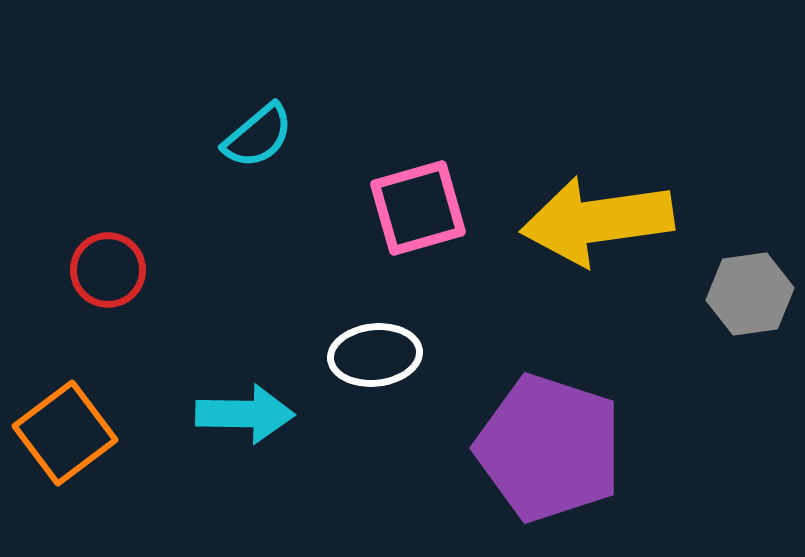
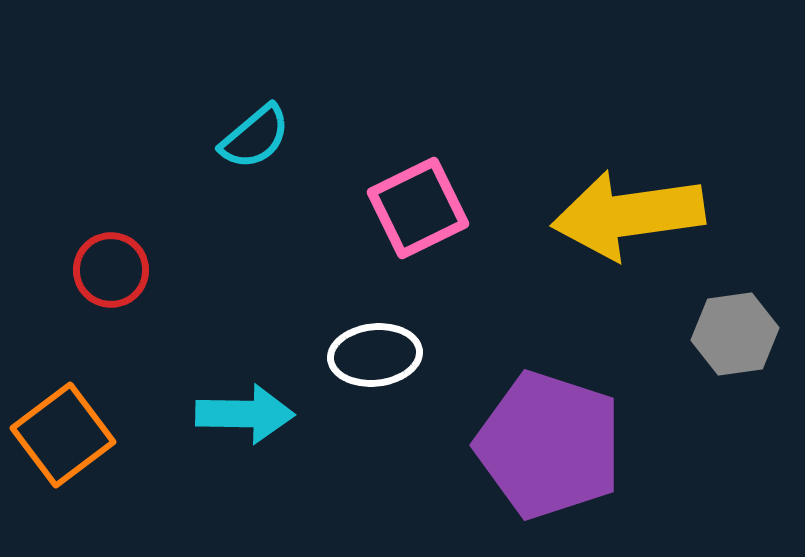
cyan semicircle: moved 3 px left, 1 px down
pink square: rotated 10 degrees counterclockwise
yellow arrow: moved 31 px right, 6 px up
red circle: moved 3 px right
gray hexagon: moved 15 px left, 40 px down
orange square: moved 2 px left, 2 px down
purple pentagon: moved 3 px up
